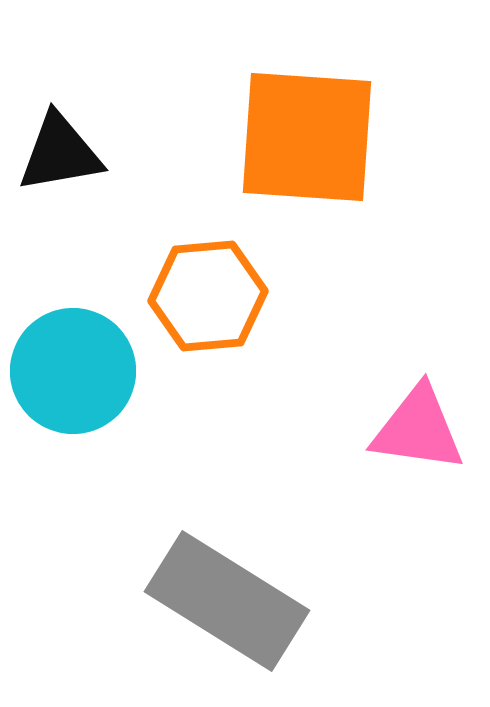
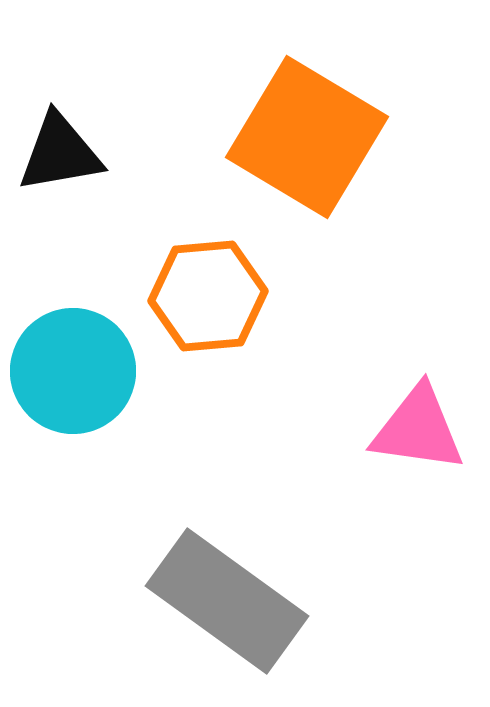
orange square: rotated 27 degrees clockwise
gray rectangle: rotated 4 degrees clockwise
